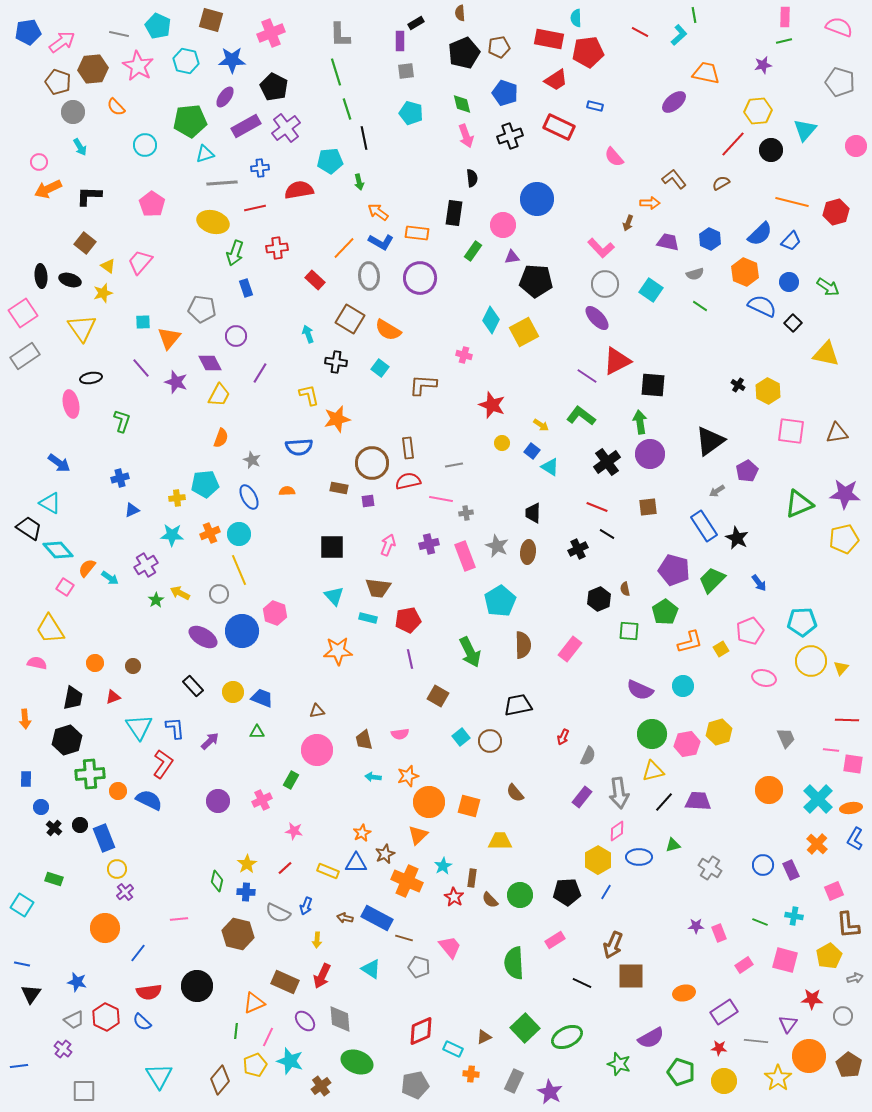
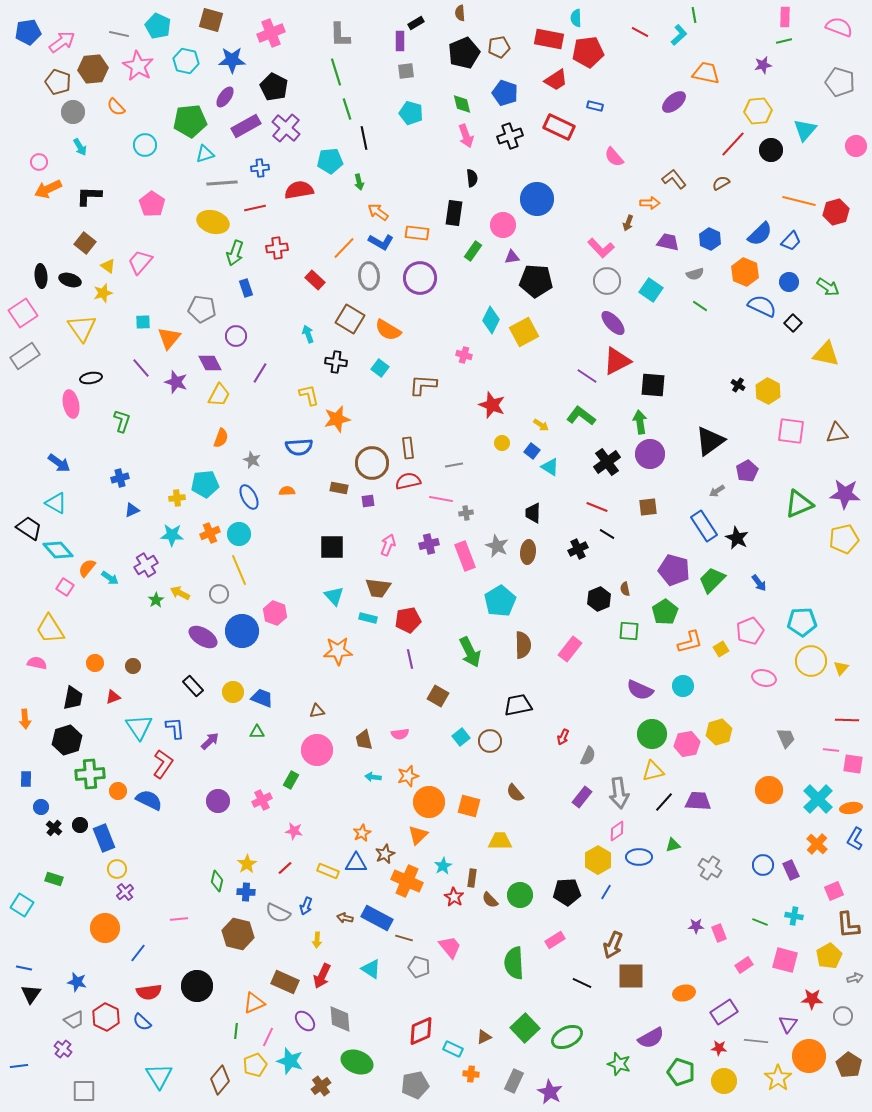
purple cross at (286, 128): rotated 12 degrees counterclockwise
orange line at (792, 202): moved 7 px right, 1 px up
gray circle at (605, 284): moved 2 px right, 3 px up
purple ellipse at (597, 318): moved 16 px right, 5 px down
cyan triangle at (50, 503): moved 6 px right
blue line at (22, 964): moved 2 px right, 4 px down
